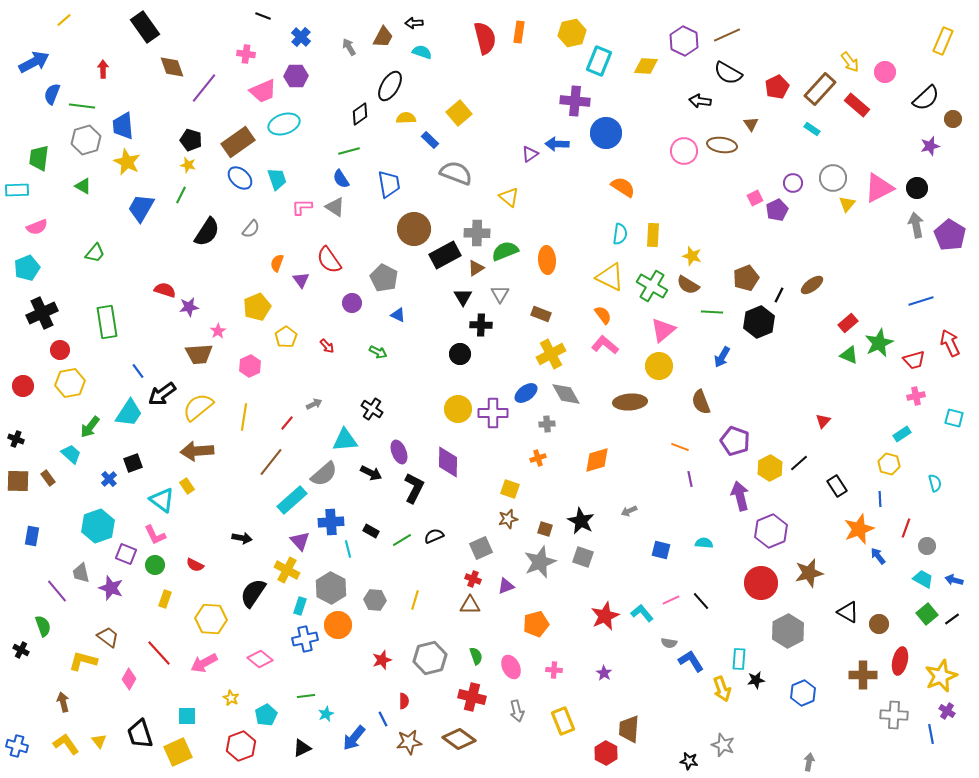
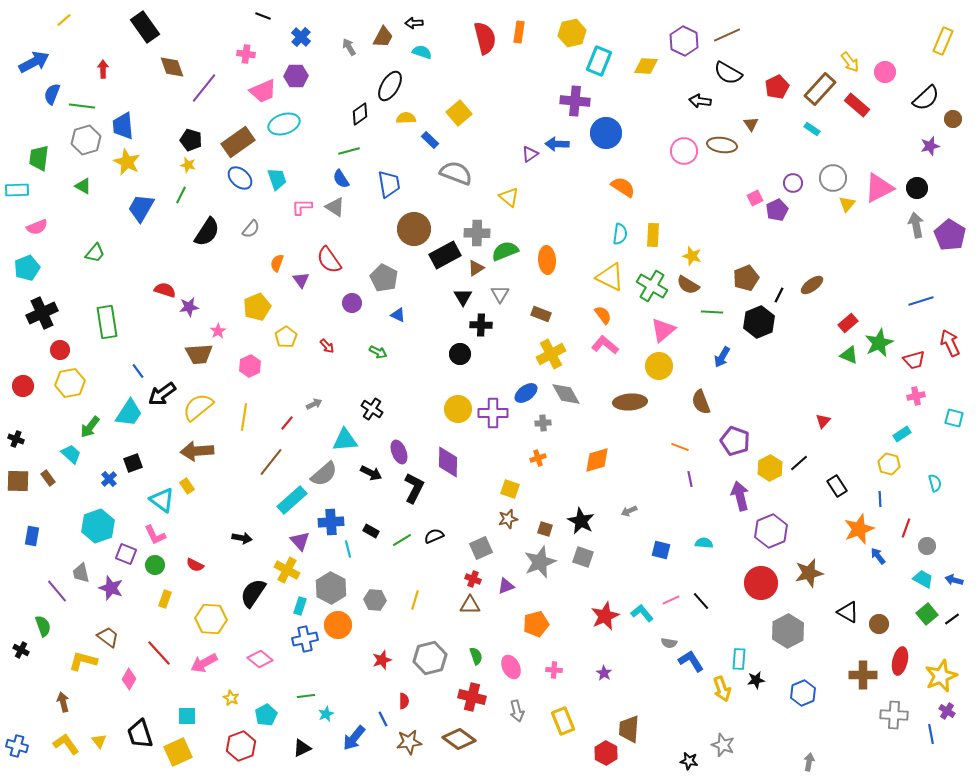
gray cross at (547, 424): moved 4 px left, 1 px up
